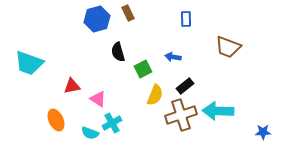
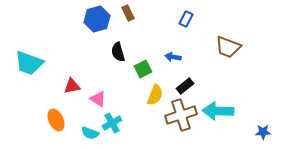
blue rectangle: rotated 28 degrees clockwise
